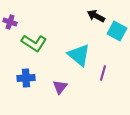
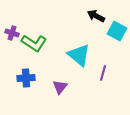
purple cross: moved 2 px right, 11 px down
